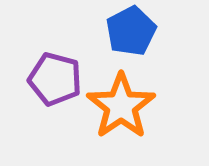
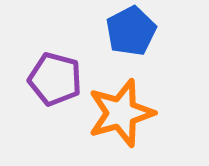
orange star: moved 7 px down; rotated 18 degrees clockwise
